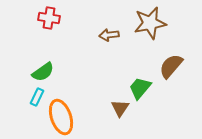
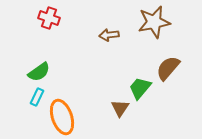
red cross: rotated 10 degrees clockwise
brown star: moved 4 px right, 1 px up
brown semicircle: moved 3 px left, 2 px down
green semicircle: moved 4 px left
orange ellipse: moved 1 px right
